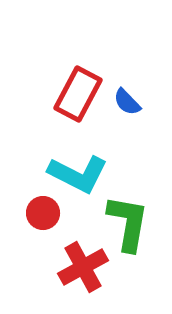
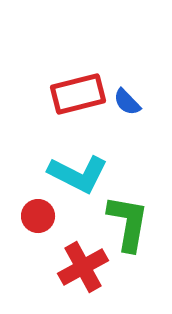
red rectangle: rotated 48 degrees clockwise
red circle: moved 5 px left, 3 px down
